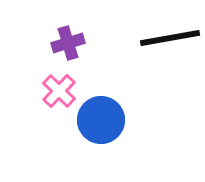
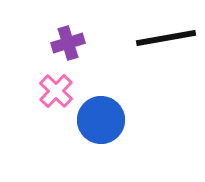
black line: moved 4 px left
pink cross: moved 3 px left
